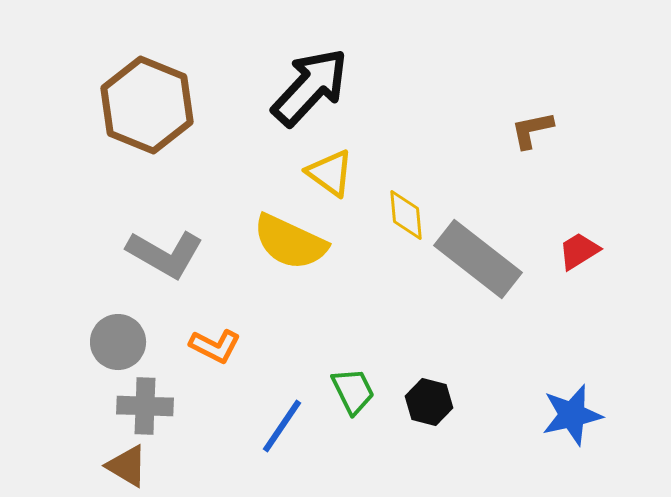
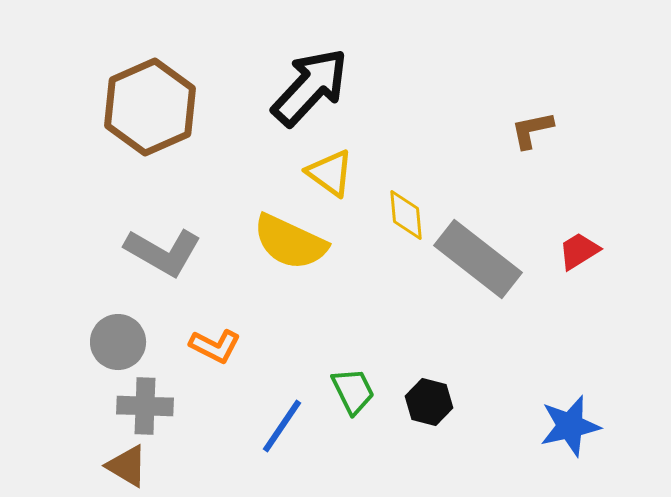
brown hexagon: moved 3 px right, 2 px down; rotated 14 degrees clockwise
gray L-shape: moved 2 px left, 2 px up
blue star: moved 2 px left, 11 px down
